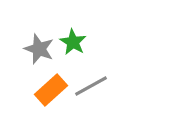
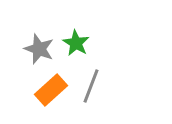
green star: moved 3 px right, 1 px down
gray line: rotated 40 degrees counterclockwise
